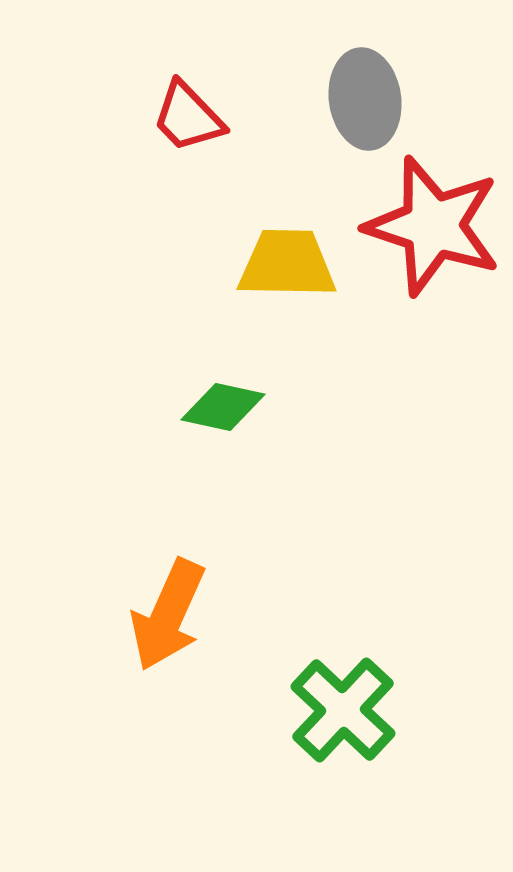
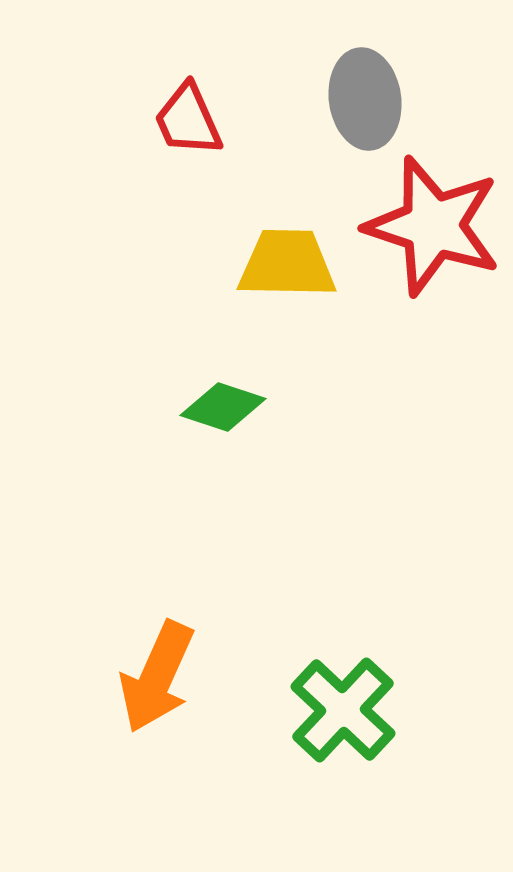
red trapezoid: moved 3 px down; rotated 20 degrees clockwise
green diamond: rotated 6 degrees clockwise
orange arrow: moved 11 px left, 62 px down
